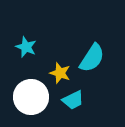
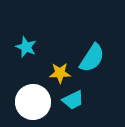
yellow star: rotated 20 degrees counterclockwise
white circle: moved 2 px right, 5 px down
